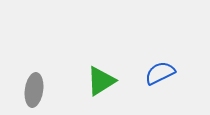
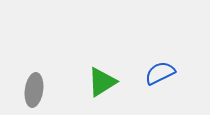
green triangle: moved 1 px right, 1 px down
